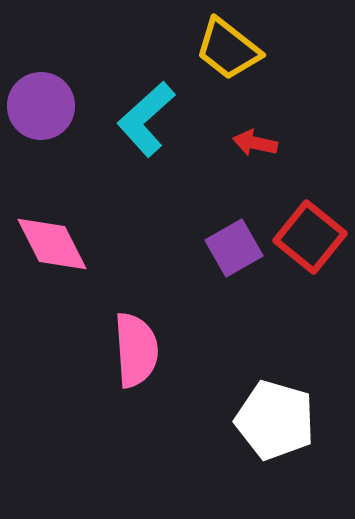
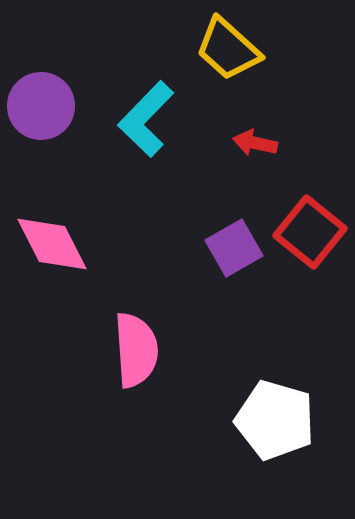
yellow trapezoid: rotated 4 degrees clockwise
cyan L-shape: rotated 4 degrees counterclockwise
red square: moved 5 px up
